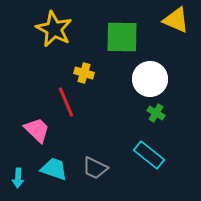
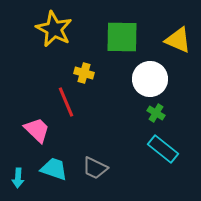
yellow triangle: moved 2 px right, 20 px down
cyan rectangle: moved 14 px right, 6 px up
